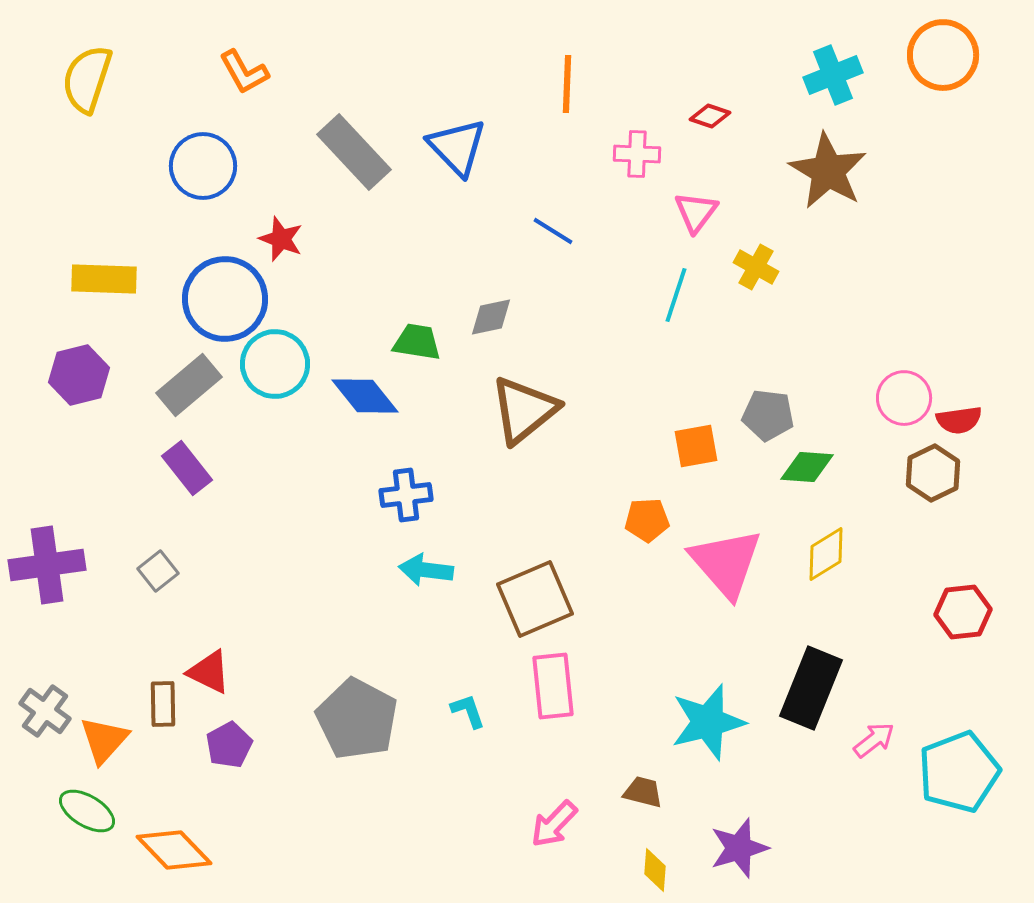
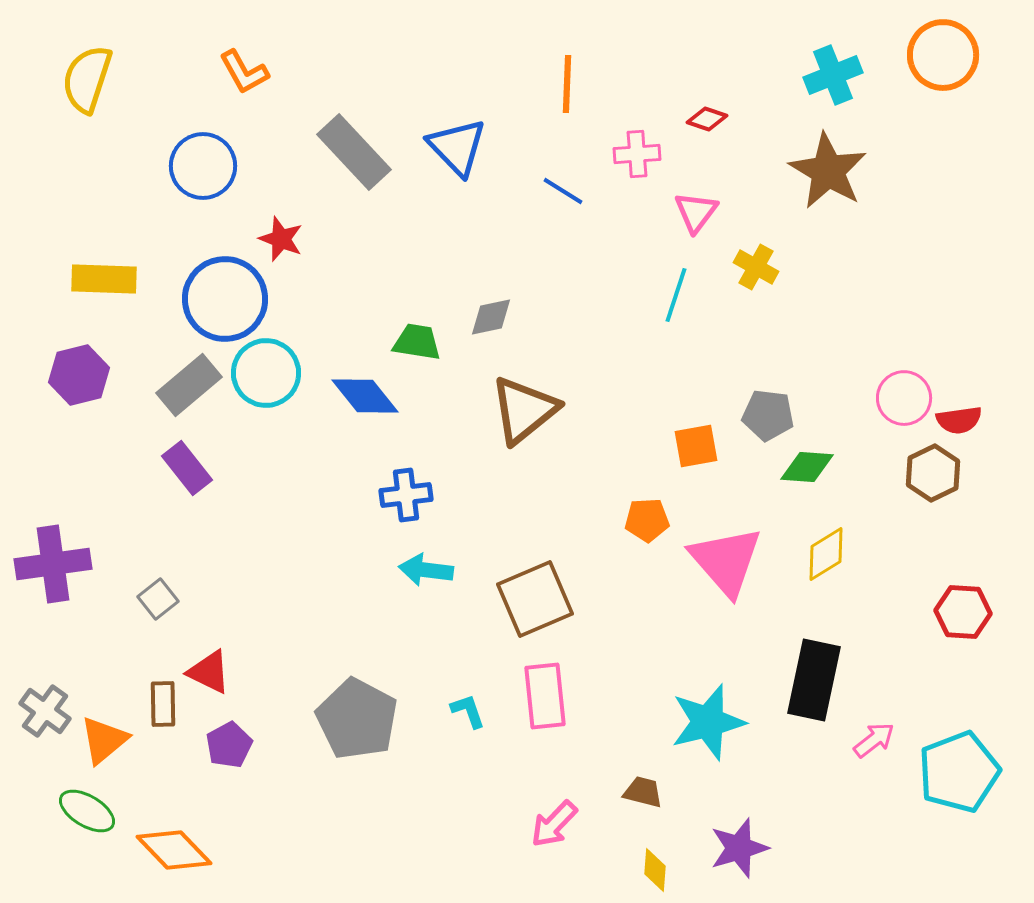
red diamond at (710, 116): moved 3 px left, 3 px down
pink cross at (637, 154): rotated 6 degrees counterclockwise
blue line at (553, 231): moved 10 px right, 40 px up
cyan circle at (275, 364): moved 9 px left, 9 px down
pink triangle at (726, 563): moved 2 px up
purple cross at (47, 565): moved 6 px right, 1 px up
gray square at (158, 571): moved 28 px down
red hexagon at (963, 612): rotated 10 degrees clockwise
pink rectangle at (553, 686): moved 8 px left, 10 px down
black rectangle at (811, 688): moved 3 px right, 8 px up; rotated 10 degrees counterclockwise
orange triangle at (104, 740): rotated 8 degrees clockwise
